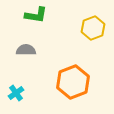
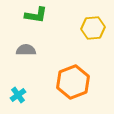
yellow hexagon: rotated 15 degrees clockwise
cyan cross: moved 2 px right, 2 px down
